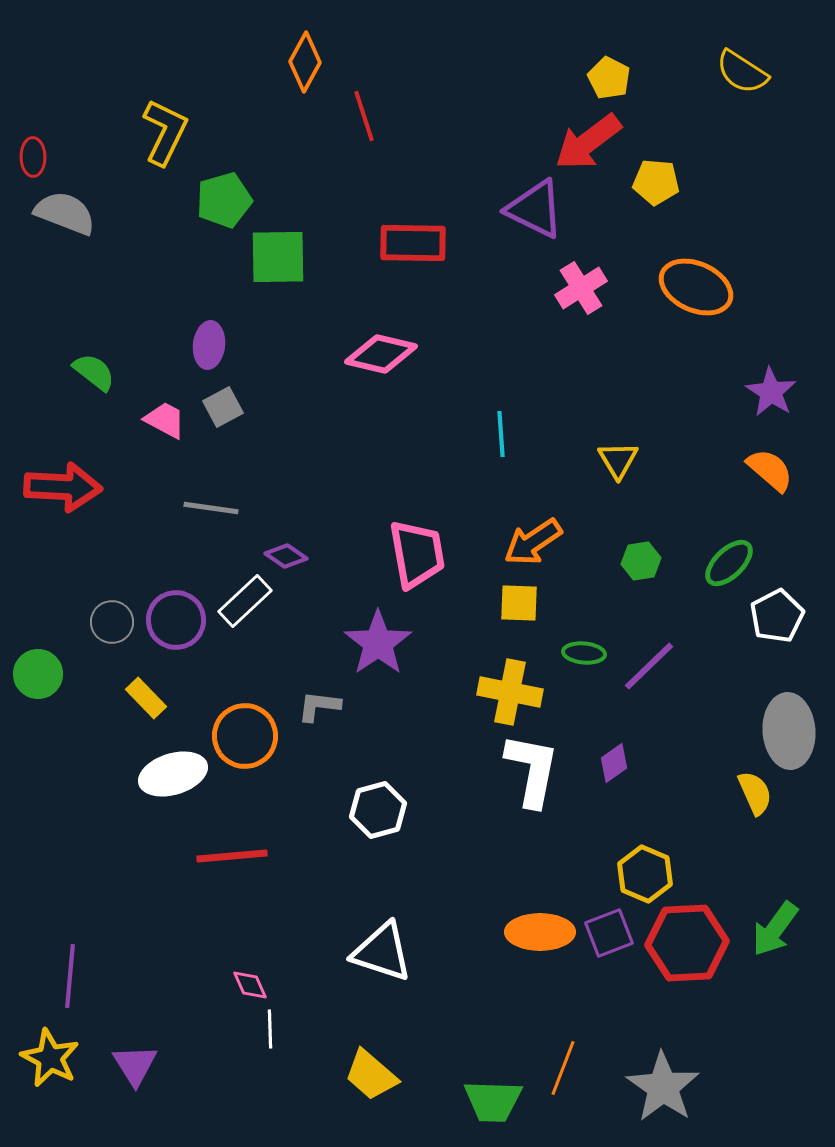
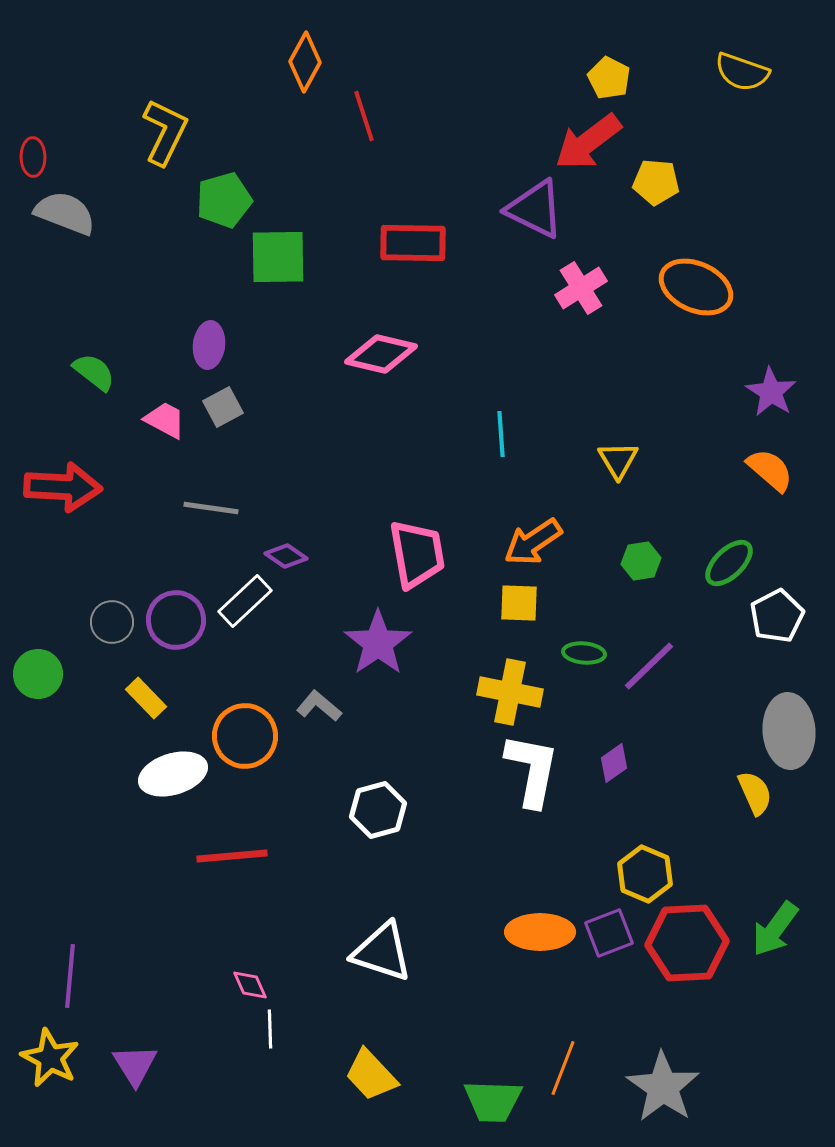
yellow semicircle at (742, 72): rotated 14 degrees counterclockwise
gray L-shape at (319, 706): rotated 33 degrees clockwise
yellow trapezoid at (371, 1075): rotated 6 degrees clockwise
